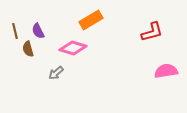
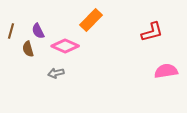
orange rectangle: rotated 15 degrees counterclockwise
brown line: moved 4 px left; rotated 28 degrees clockwise
pink diamond: moved 8 px left, 2 px up; rotated 8 degrees clockwise
gray arrow: rotated 28 degrees clockwise
